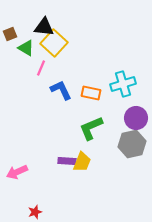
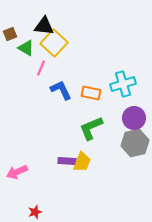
black triangle: moved 1 px up
purple circle: moved 2 px left
gray hexagon: moved 3 px right, 1 px up
